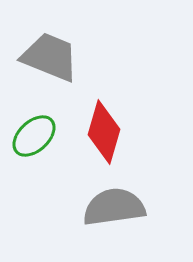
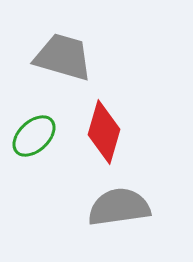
gray trapezoid: moved 13 px right; rotated 6 degrees counterclockwise
gray semicircle: moved 5 px right
